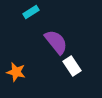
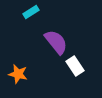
white rectangle: moved 3 px right
orange star: moved 2 px right, 2 px down
